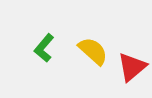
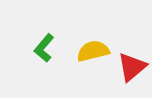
yellow semicircle: rotated 56 degrees counterclockwise
